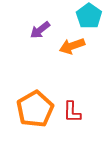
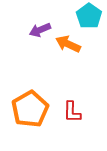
purple arrow: rotated 15 degrees clockwise
orange arrow: moved 4 px left, 2 px up; rotated 45 degrees clockwise
orange pentagon: moved 5 px left
